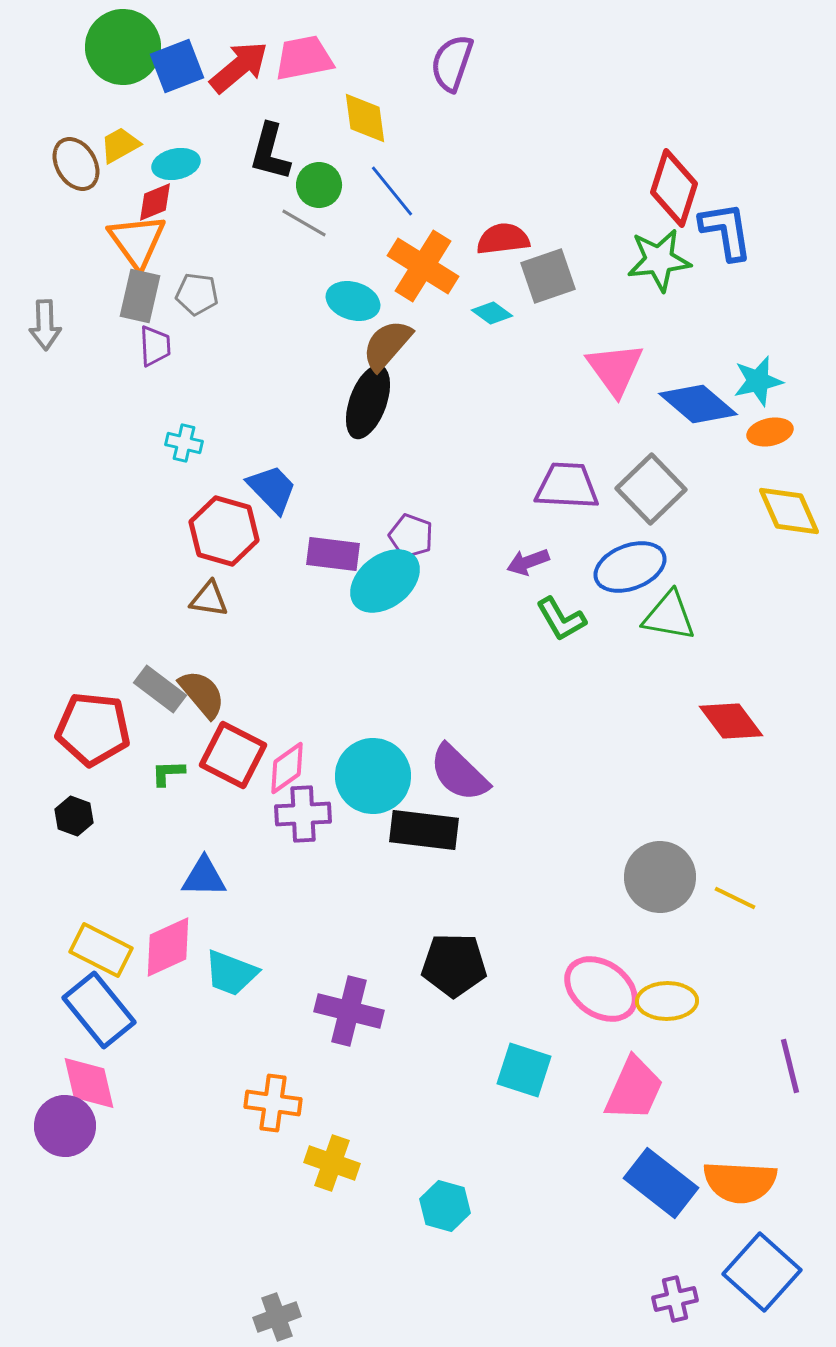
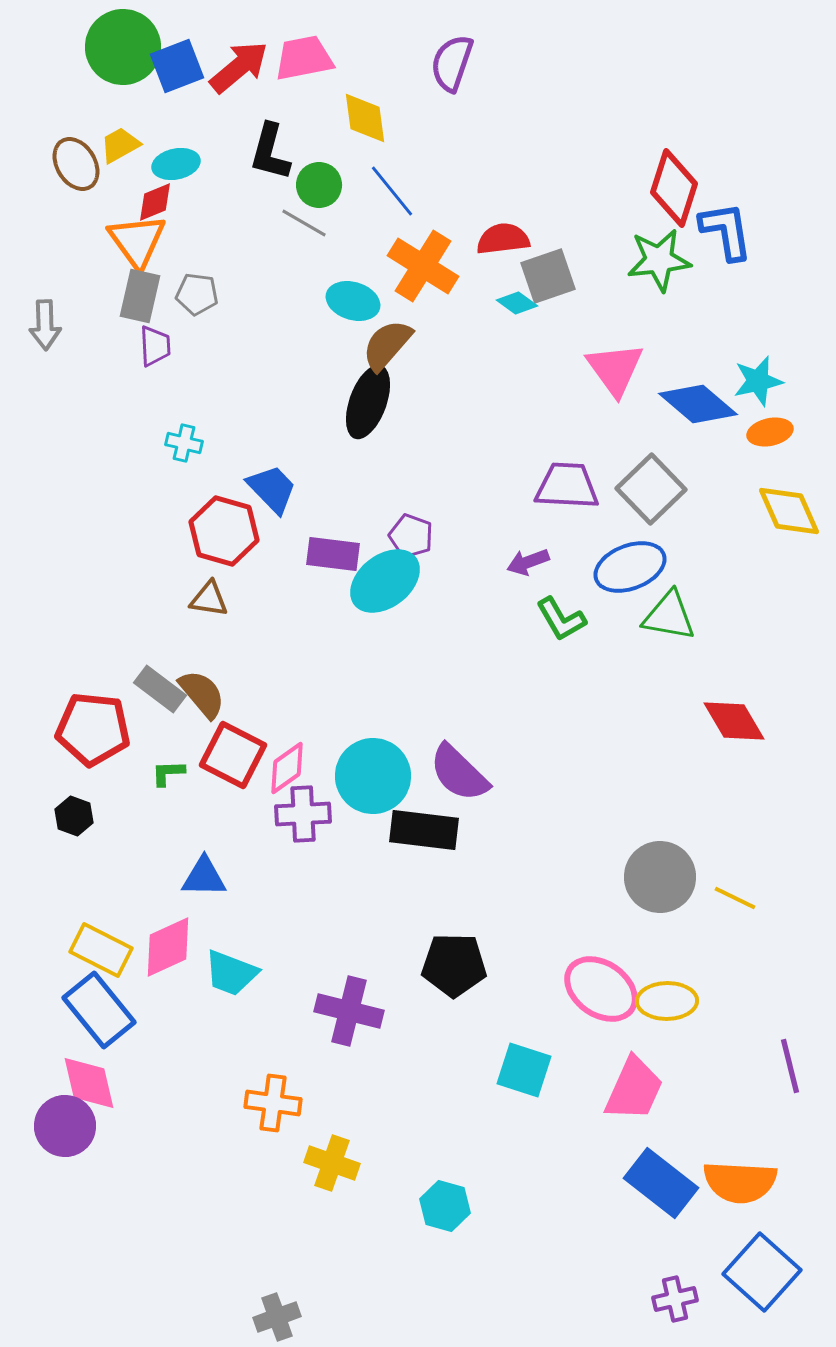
cyan diamond at (492, 313): moved 25 px right, 10 px up
red diamond at (731, 721): moved 3 px right; rotated 6 degrees clockwise
